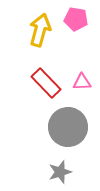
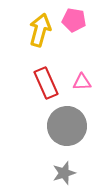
pink pentagon: moved 2 px left, 1 px down
red rectangle: rotated 20 degrees clockwise
gray circle: moved 1 px left, 1 px up
gray star: moved 4 px right, 1 px down
